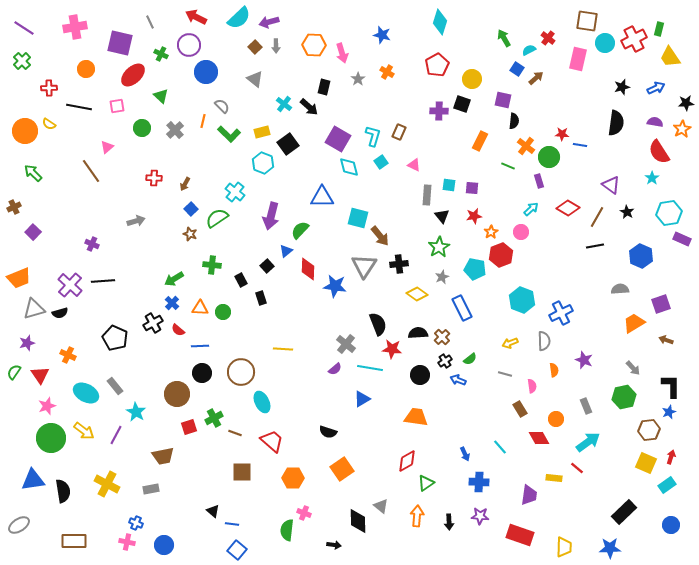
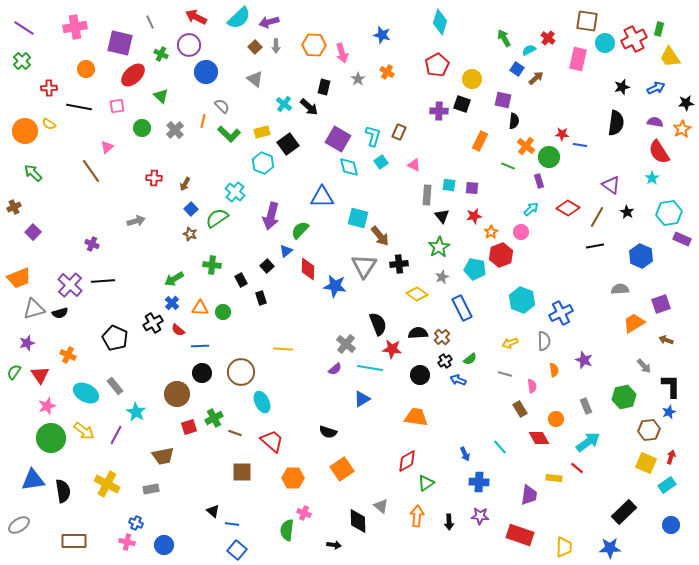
gray arrow at (633, 368): moved 11 px right, 2 px up
